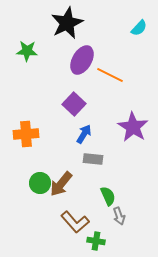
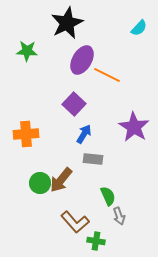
orange line: moved 3 px left
purple star: moved 1 px right
brown arrow: moved 4 px up
